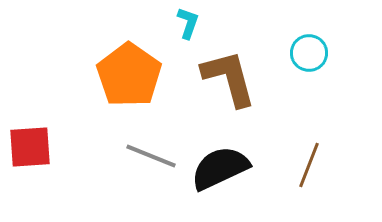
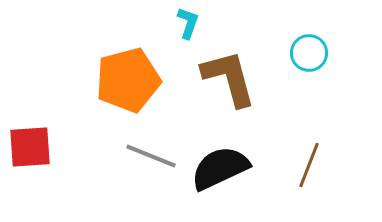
orange pentagon: moved 1 px left, 5 px down; rotated 22 degrees clockwise
